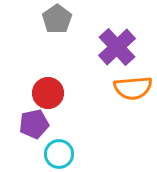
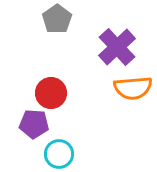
red circle: moved 3 px right
purple pentagon: rotated 16 degrees clockwise
